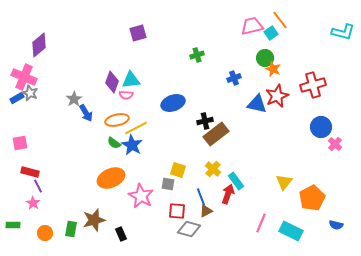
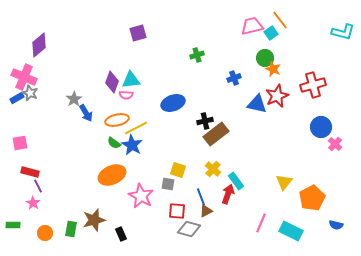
orange ellipse at (111, 178): moved 1 px right, 3 px up
